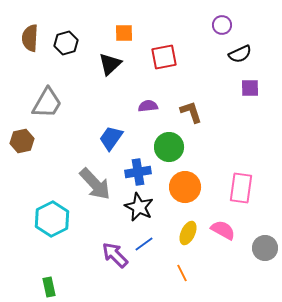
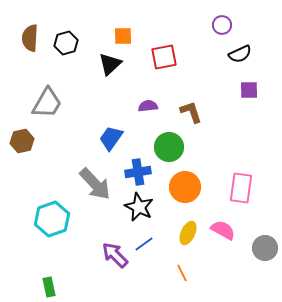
orange square: moved 1 px left, 3 px down
purple square: moved 1 px left, 2 px down
cyan hexagon: rotated 8 degrees clockwise
